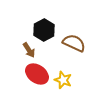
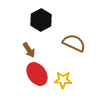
black hexagon: moved 3 px left, 10 px up
red ellipse: rotated 20 degrees clockwise
yellow star: rotated 18 degrees counterclockwise
